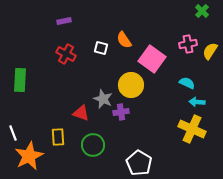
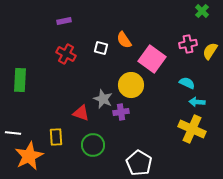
white line: rotated 63 degrees counterclockwise
yellow rectangle: moved 2 px left
